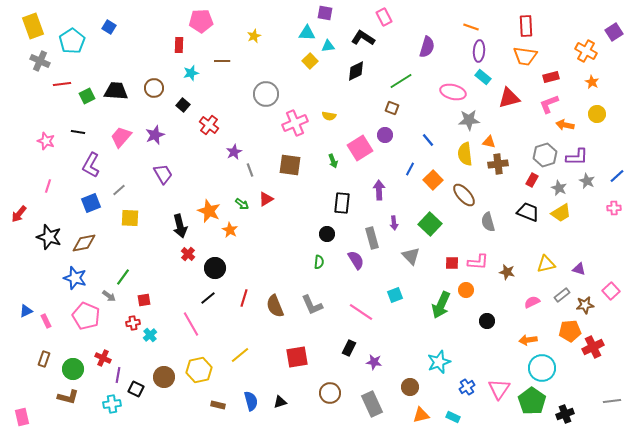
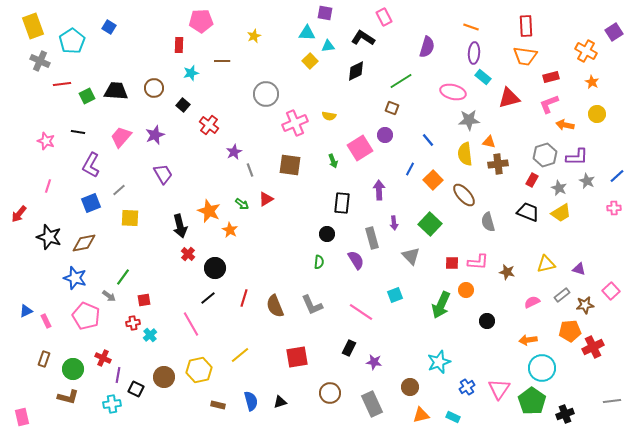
purple ellipse at (479, 51): moved 5 px left, 2 px down
